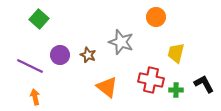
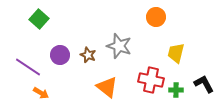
gray star: moved 2 px left, 4 px down
purple line: moved 2 px left, 1 px down; rotated 8 degrees clockwise
orange arrow: moved 6 px right, 4 px up; rotated 133 degrees clockwise
